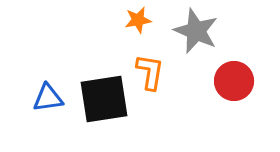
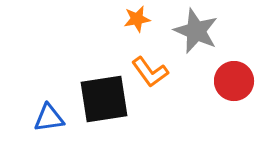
orange star: moved 1 px left, 1 px up
orange L-shape: rotated 135 degrees clockwise
blue triangle: moved 1 px right, 20 px down
